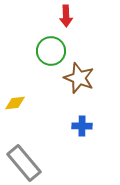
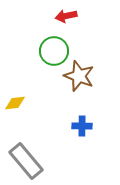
red arrow: rotated 80 degrees clockwise
green circle: moved 3 px right
brown star: moved 2 px up
gray rectangle: moved 2 px right, 2 px up
